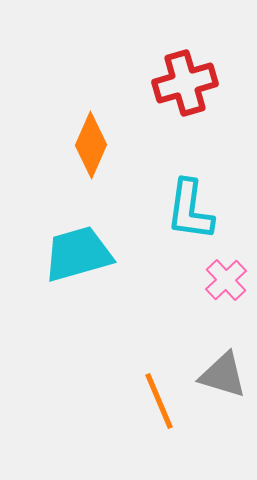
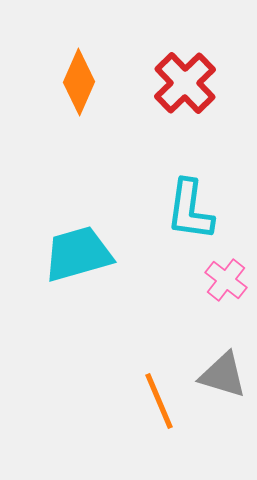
red cross: rotated 28 degrees counterclockwise
orange diamond: moved 12 px left, 63 px up
pink cross: rotated 9 degrees counterclockwise
